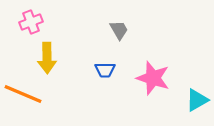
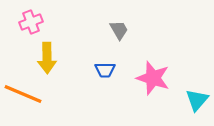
cyan triangle: rotated 20 degrees counterclockwise
